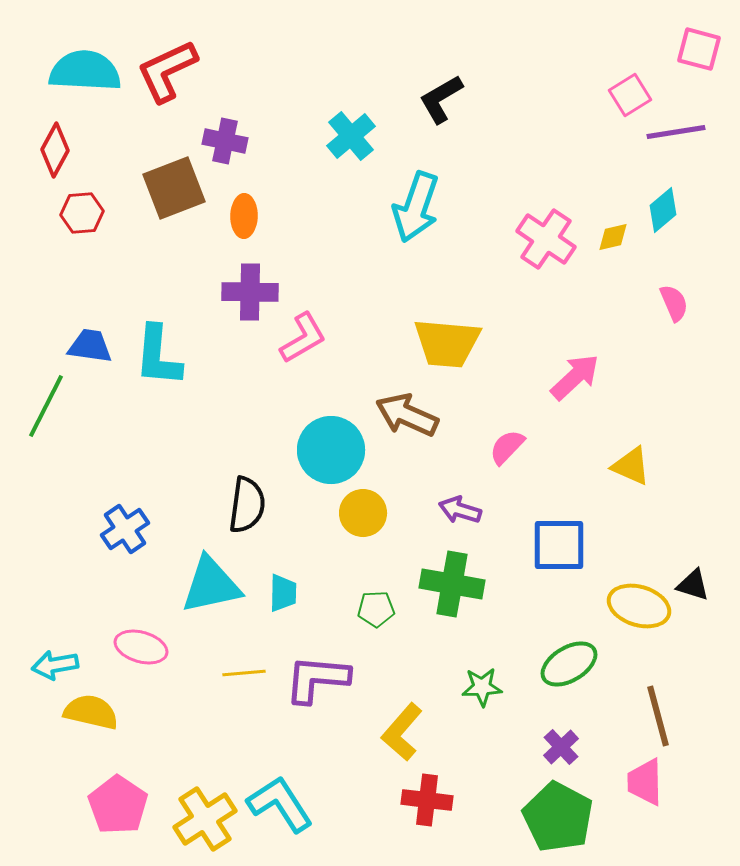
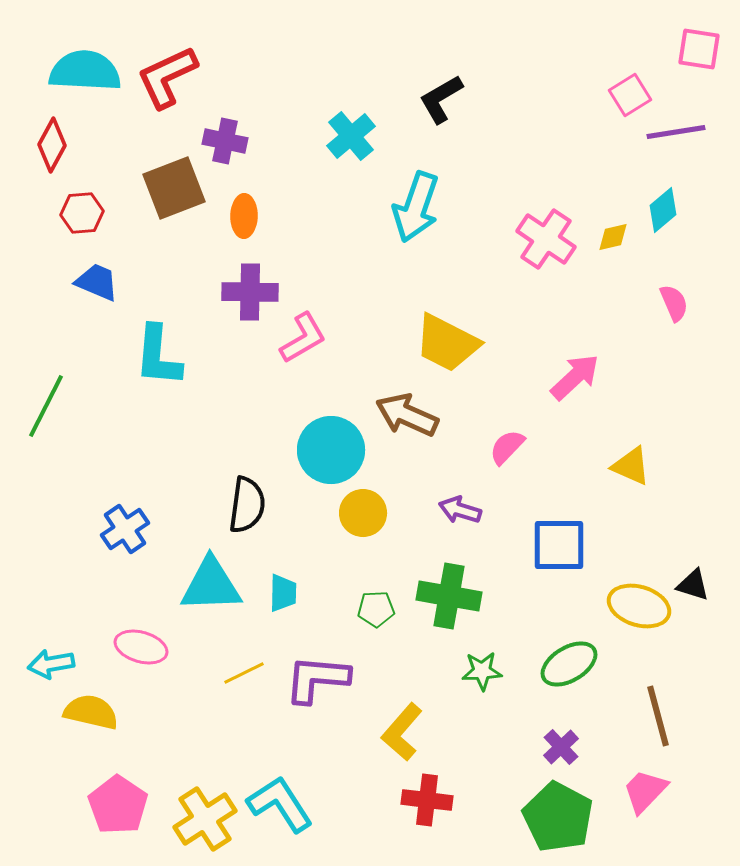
pink square at (699, 49): rotated 6 degrees counterclockwise
red L-shape at (167, 71): moved 6 px down
red diamond at (55, 150): moved 3 px left, 5 px up
yellow trapezoid at (447, 343): rotated 22 degrees clockwise
blue trapezoid at (90, 346): moved 7 px right, 64 px up; rotated 15 degrees clockwise
green cross at (452, 584): moved 3 px left, 12 px down
cyan triangle at (211, 585): rotated 10 degrees clockwise
cyan arrow at (55, 665): moved 4 px left, 1 px up
yellow line at (244, 673): rotated 21 degrees counterclockwise
green star at (482, 687): moved 16 px up
pink trapezoid at (645, 782): moved 9 px down; rotated 45 degrees clockwise
